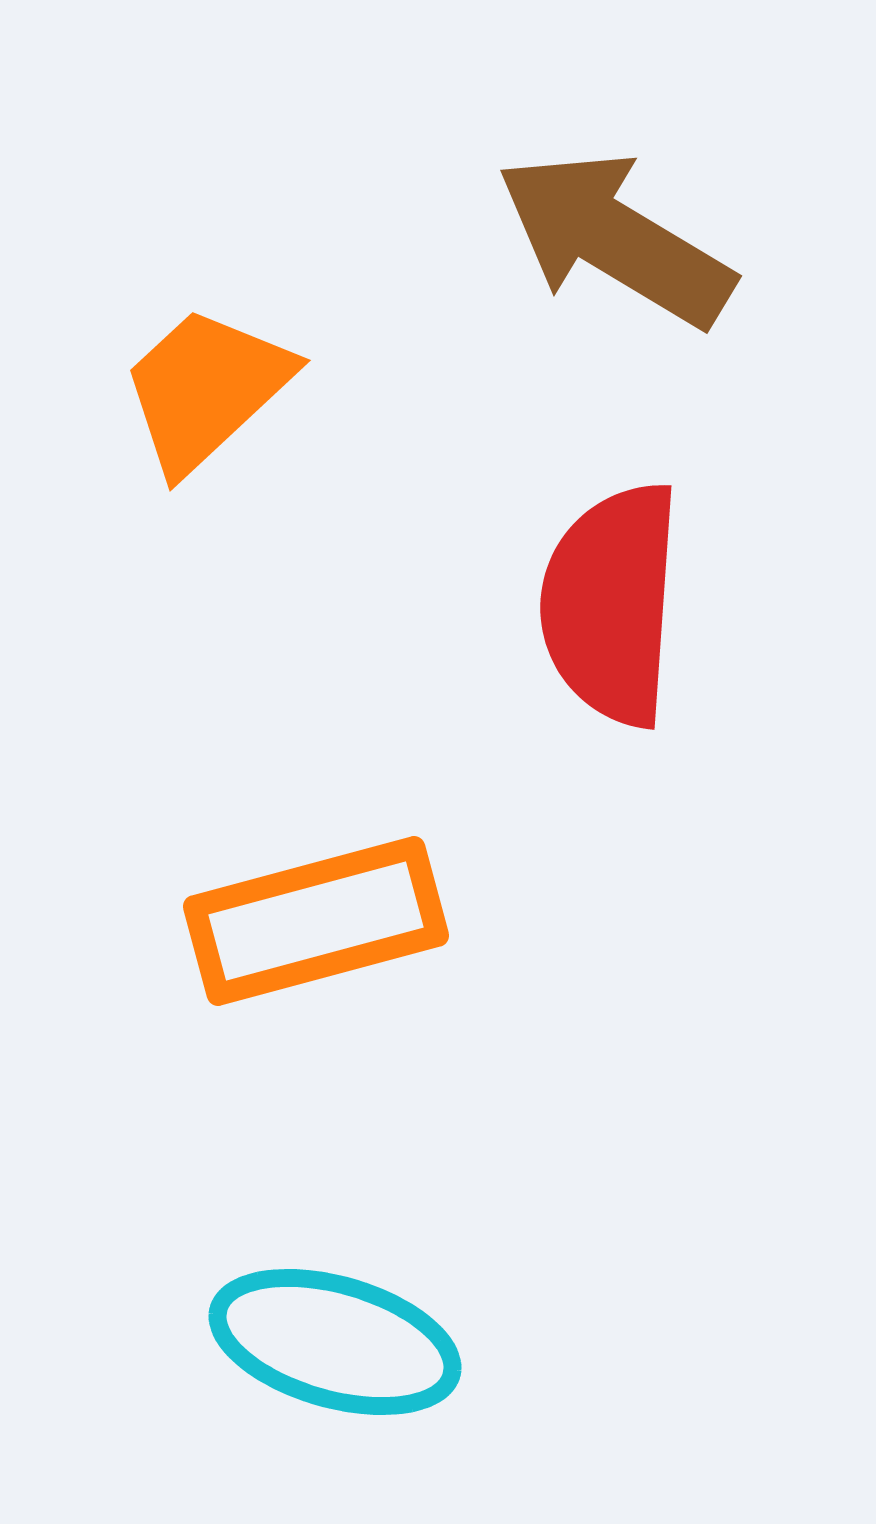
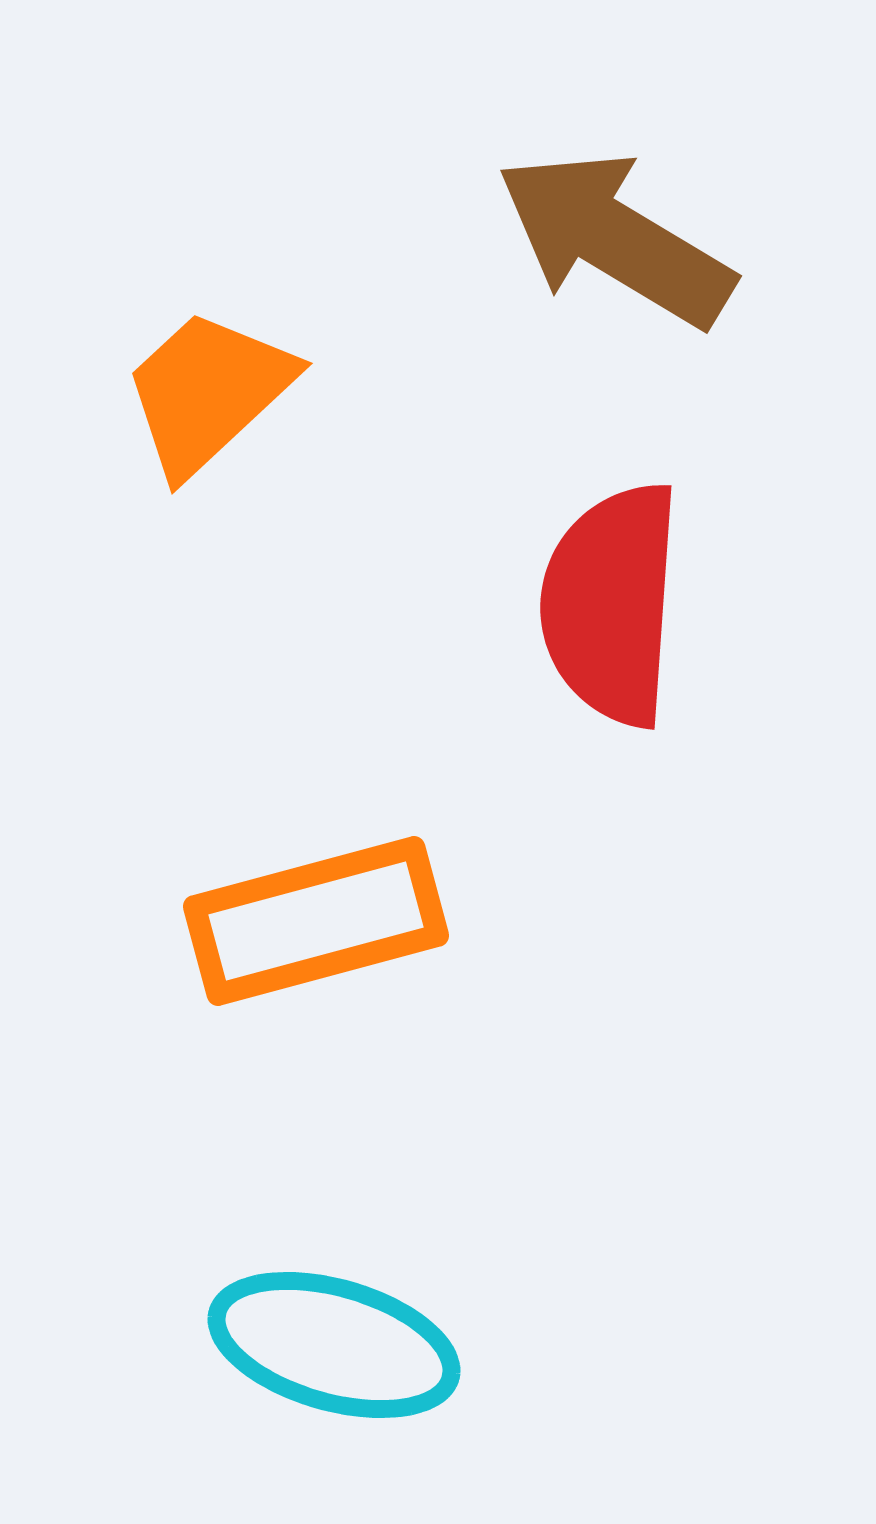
orange trapezoid: moved 2 px right, 3 px down
cyan ellipse: moved 1 px left, 3 px down
